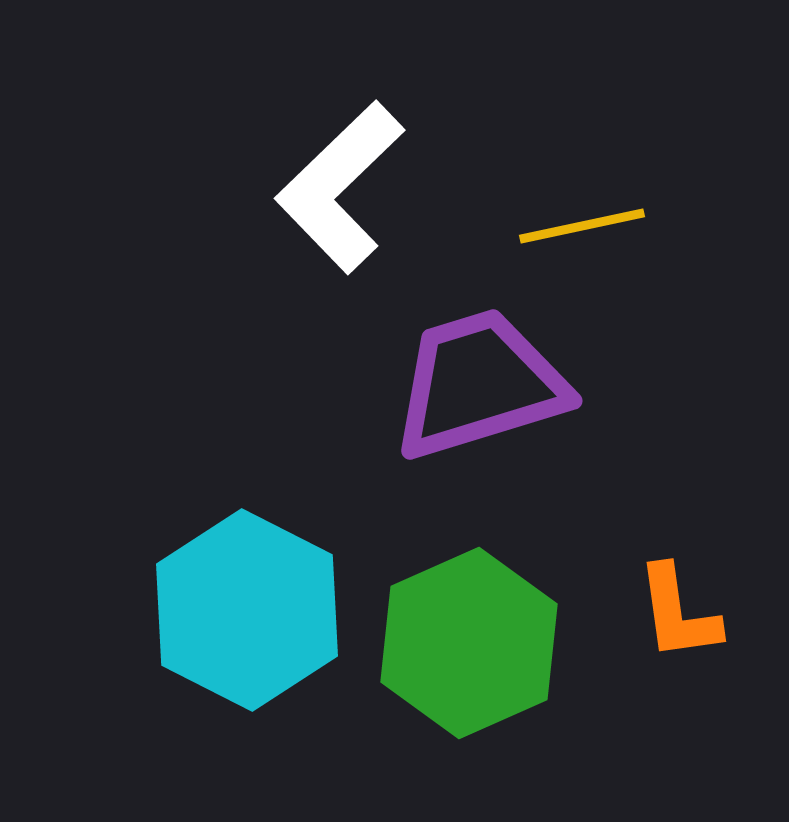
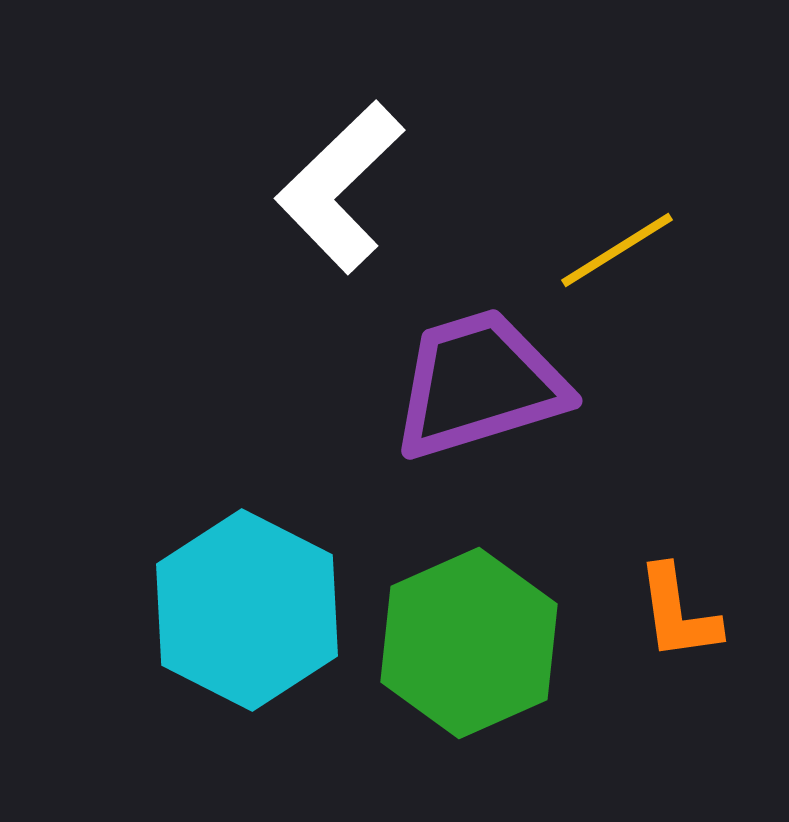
yellow line: moved 35 px right, 24 px down; rotated 20 degrees counterclockwise
